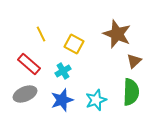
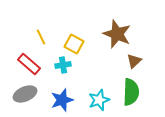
yellow line: moved 3 px down
cyan cross: moved 6 px up; rotated 21 degrees clockwise
cyan star: moved 3 px right
